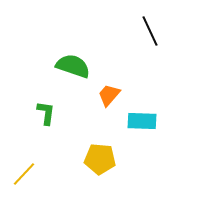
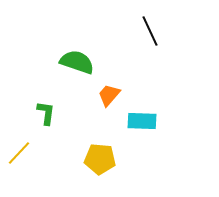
green semicircle: moved 4 px right, 4 px up
yellow line: moved 5 px left, 21 px up
